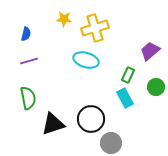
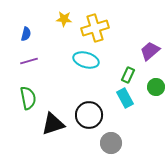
black circle: moved 2 px left, 4 px up
